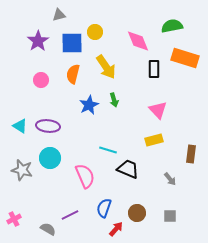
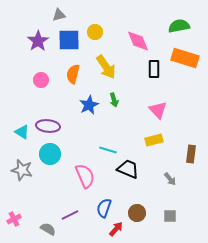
green semicircle: moved 7 px right
blue square: moved 3 px left, 3 px up
cyan triangle: moved 2 px right, 6 px down
cyan circle: moved 4 px up
